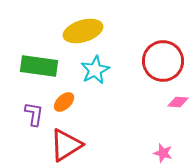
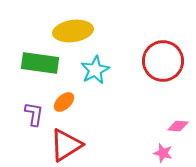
yellow ellipse: moved 10 px left; rotated 9 degrees clockwise
green rectangle: moved 1 px right, 3 px up
pink diamond: moved 24 px down
